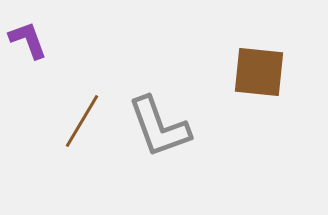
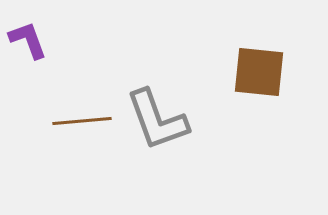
brown line: rotated 54 degrees clockwise
gray L-shape: moved 2 px left, 7 px up
